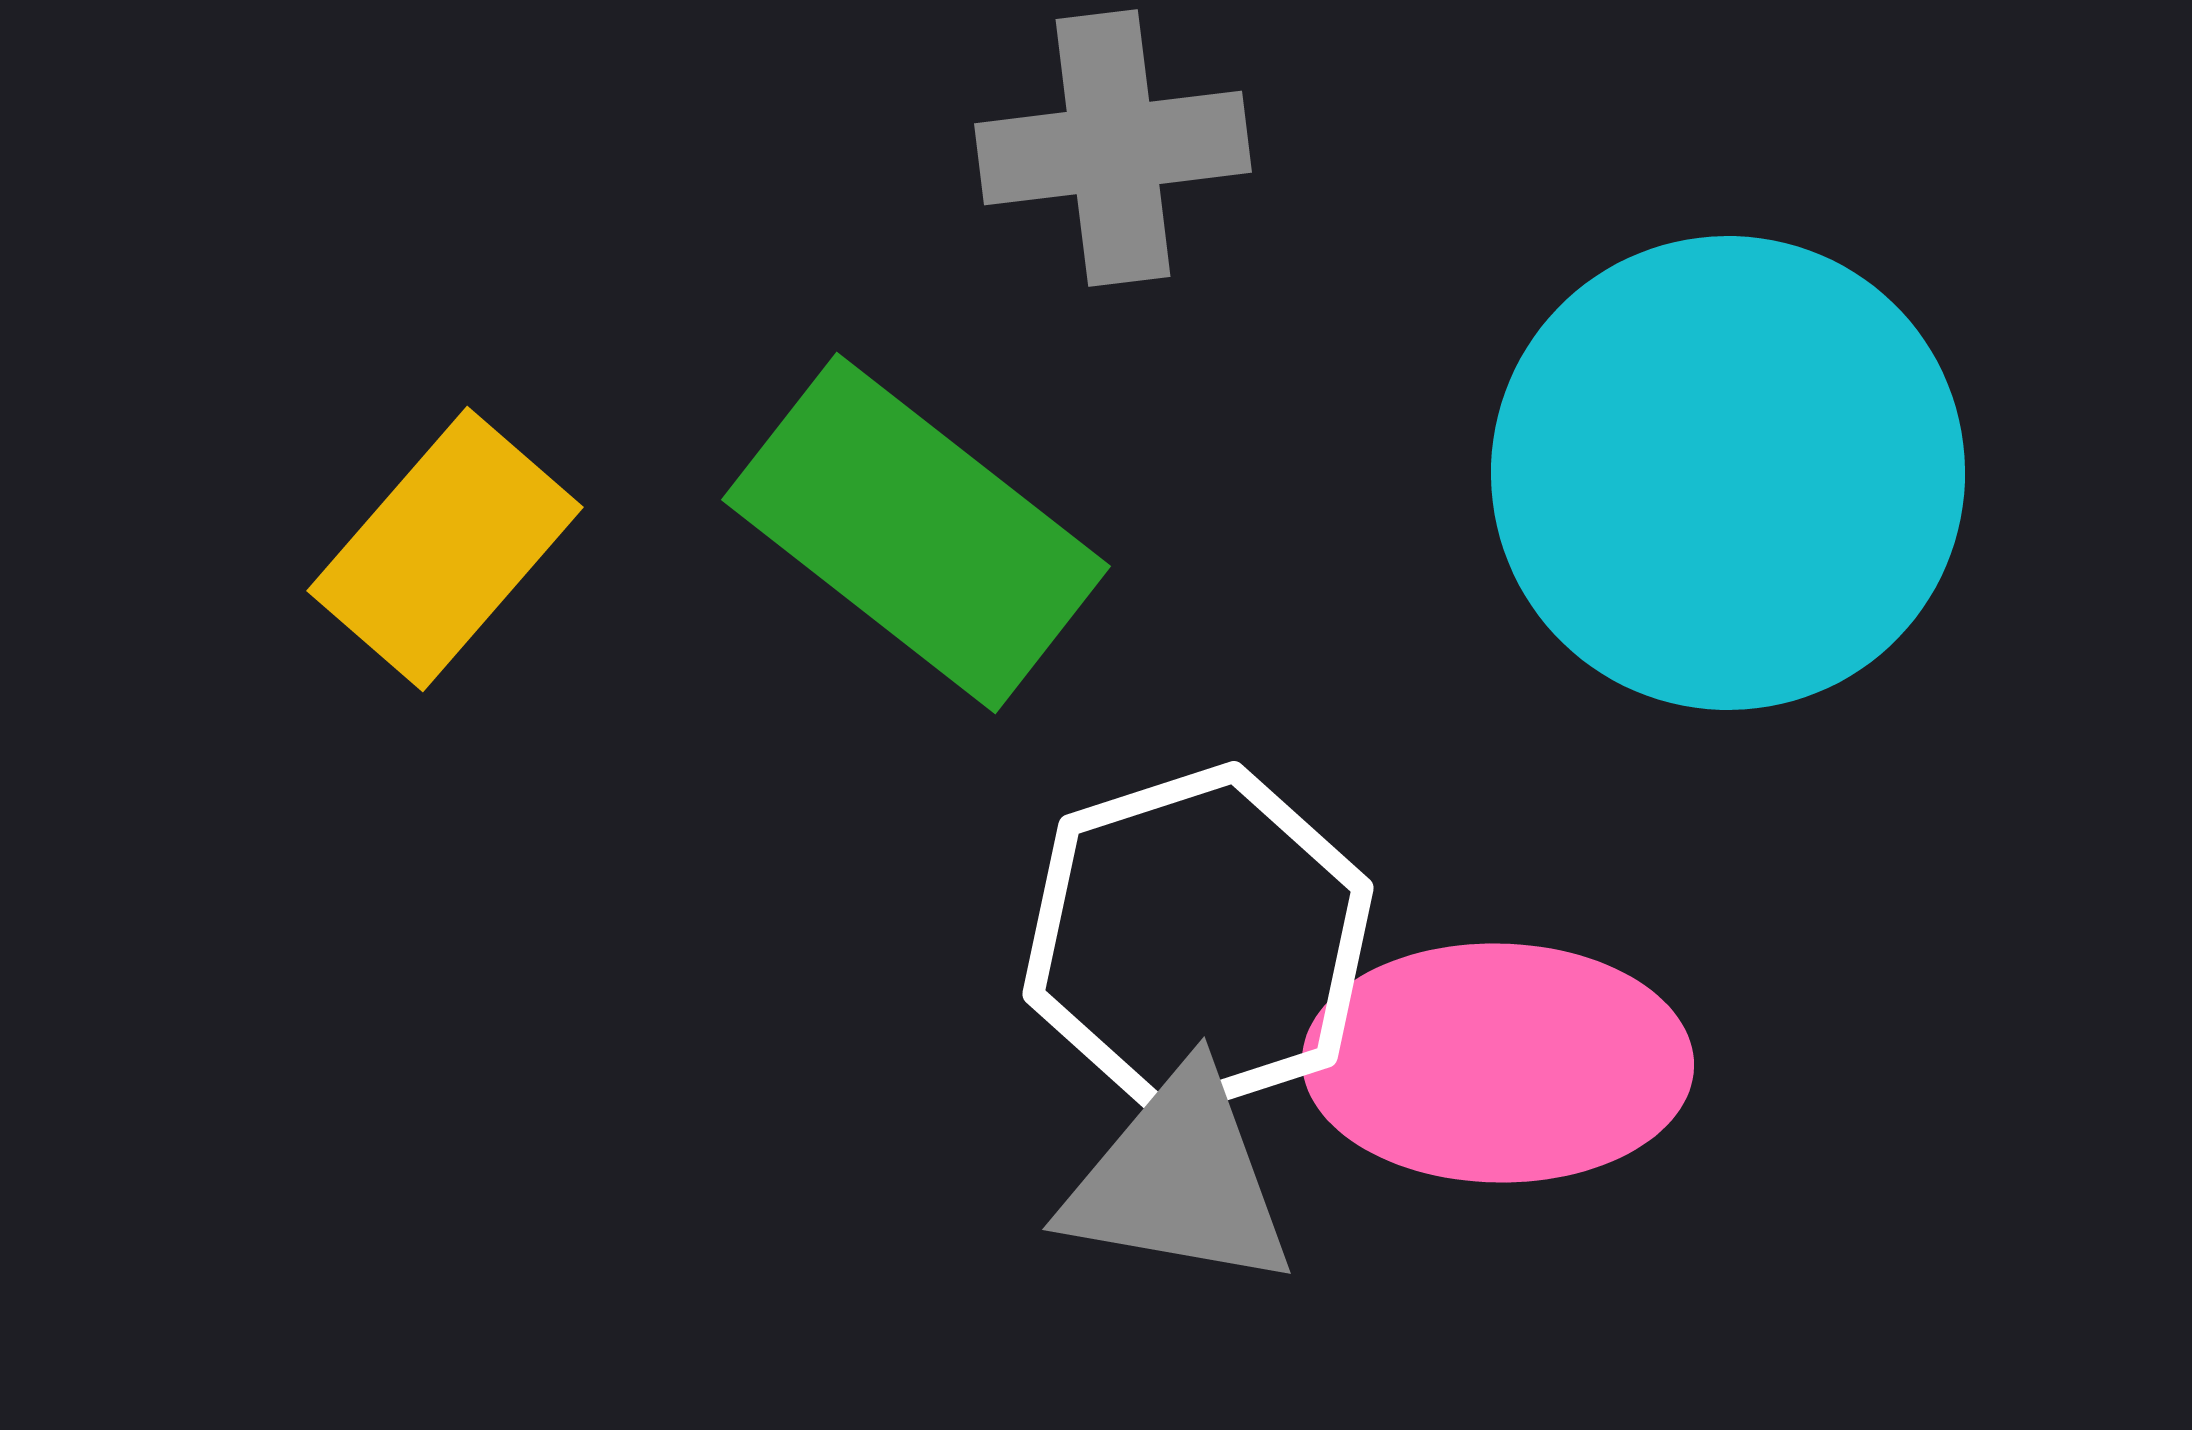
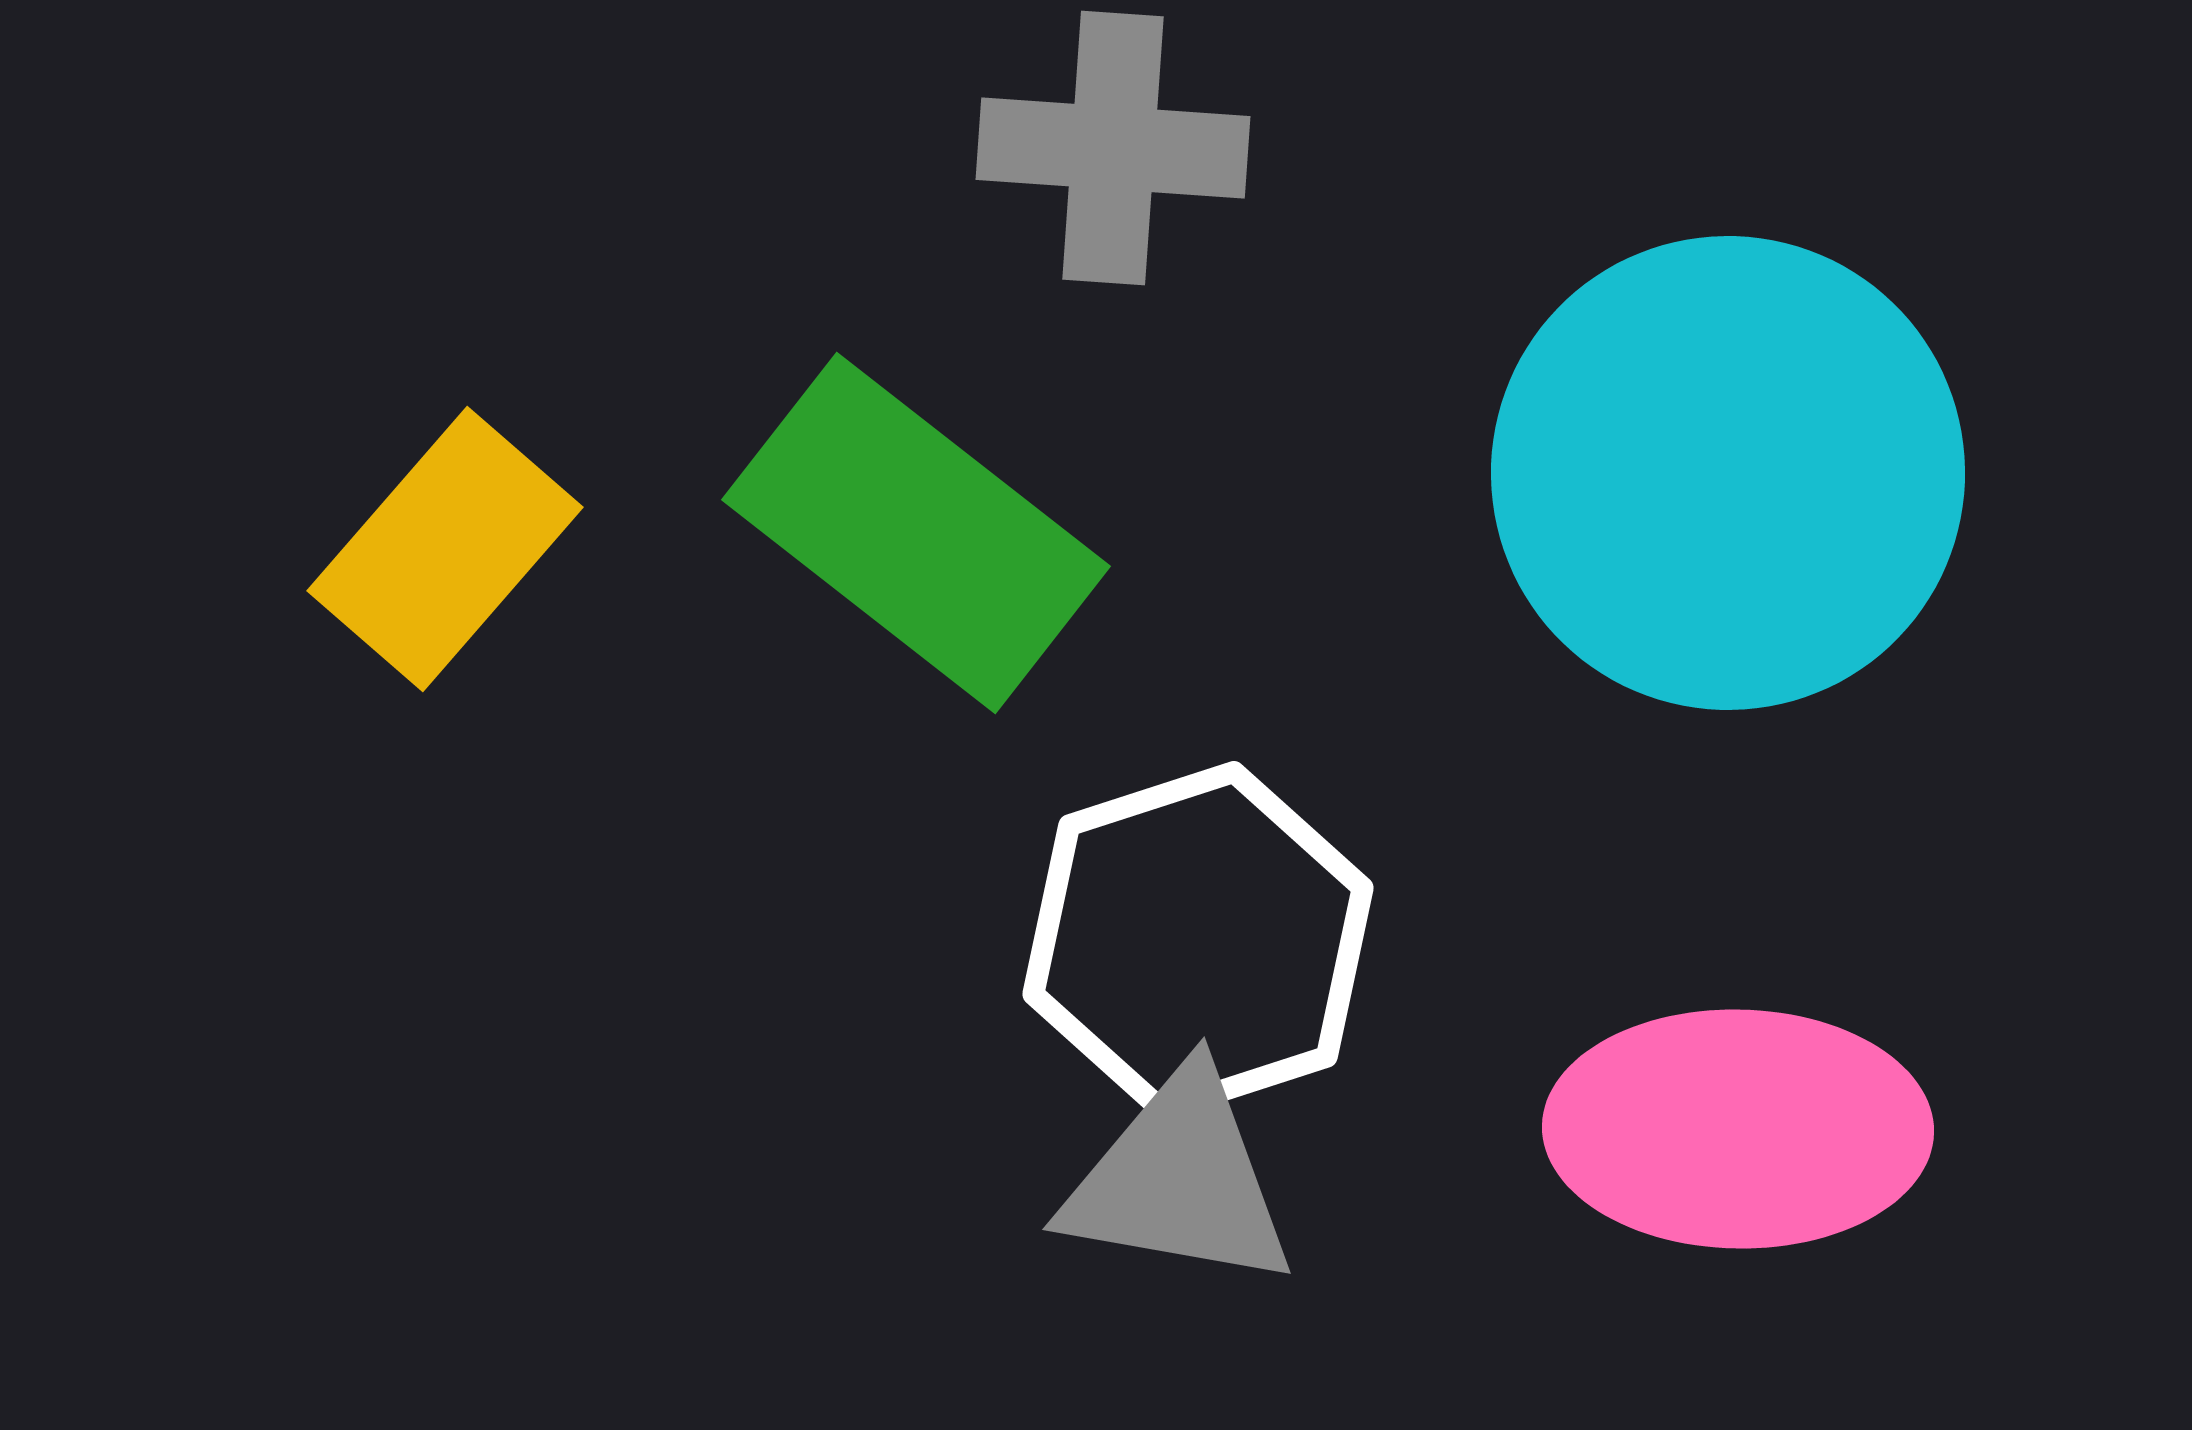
gray cross: rotated 11 degrees clockwise
pink ellipse: moved 240 px right, 66 px down
